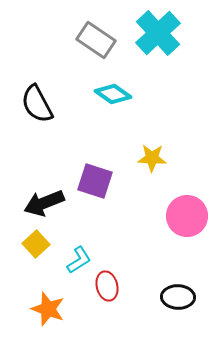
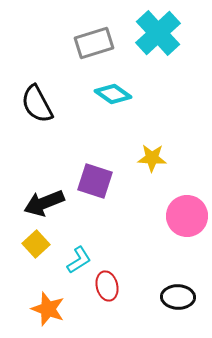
gray rectangle: moved 2 px left, 3 px down; rotated 51 degrees counterclockwise
